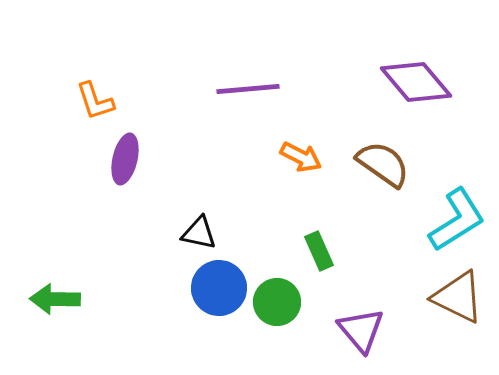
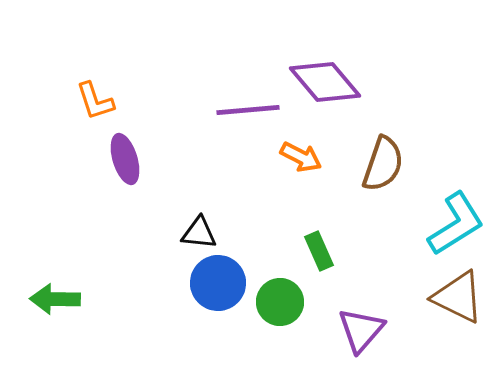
purple diamond: moved 91 px left
purple line: moved 21 px down
purple ellipse: rotated 30 degrees counterclockwise
brown semicircle: rotated 74 degrees clockwise
cyan L-shape: moved 1 px left, 4 px down
black triangle: rotated 6 degrees counterclockwise
blue circle: moved 1 px left, 5 px up
green circle: moved 3 px right
purple triangle: rotated 21 degrees clockwise
